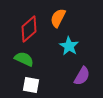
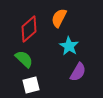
orange semicircle: moved 1 px right
green semicircle: rotated 18 degrees clockwise
purple semicircle: moved 4 px left, 4 px up
white square: rotated 24 degrees counterclockwise
